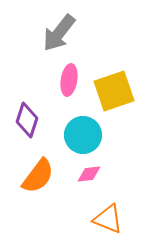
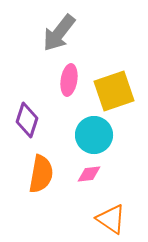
cyan circle: moved 11 px right
orange semicircle: moved 3 px right, 2 px up; rotated 27 degrees counterclockwise
orange triangle: moved 3 px right; rotated 12 degrees clockwise
